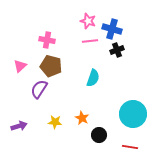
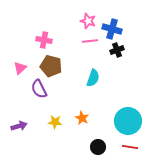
pink cross: moved 3 px left
pink triangle: moved 2 px down
purple semicircle: rotated 60 degrees counterclockwise
cyan circle: moved 5 px left, 7 px down
black circle: moved 1 px left, 12 px down
